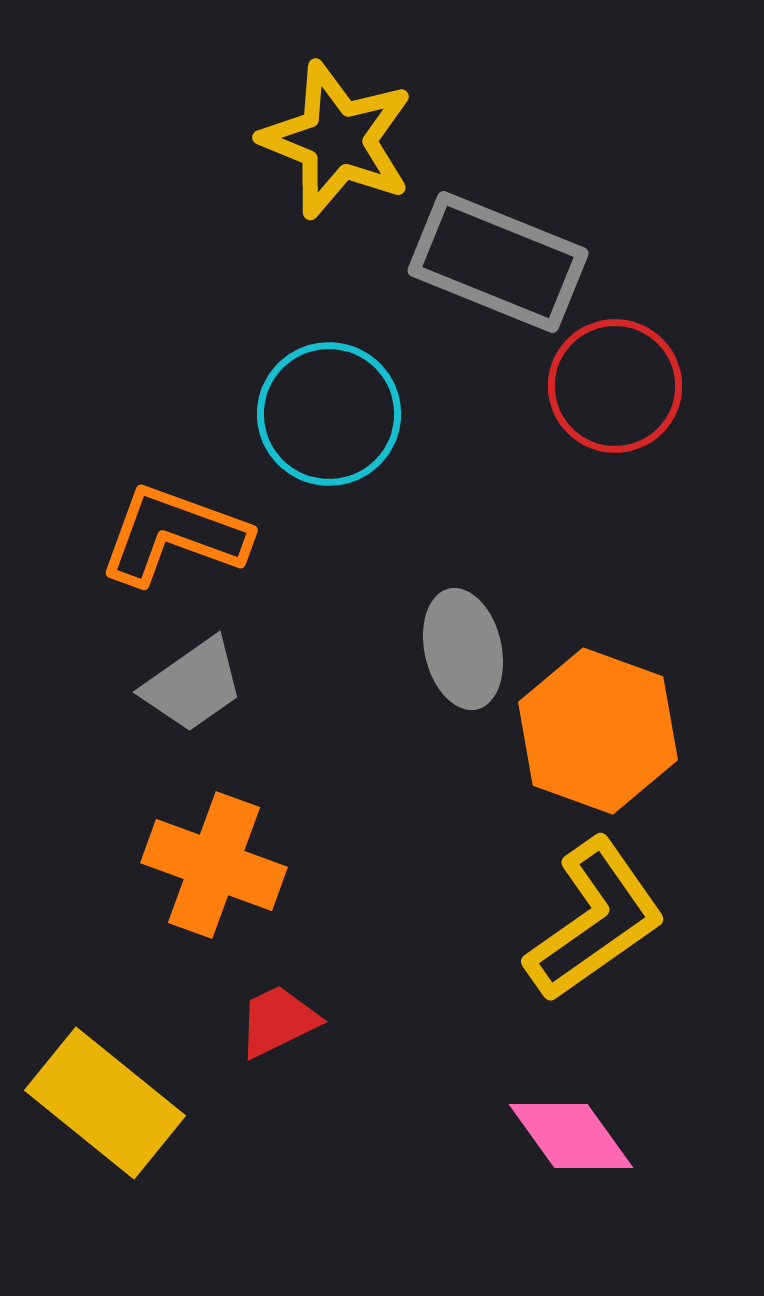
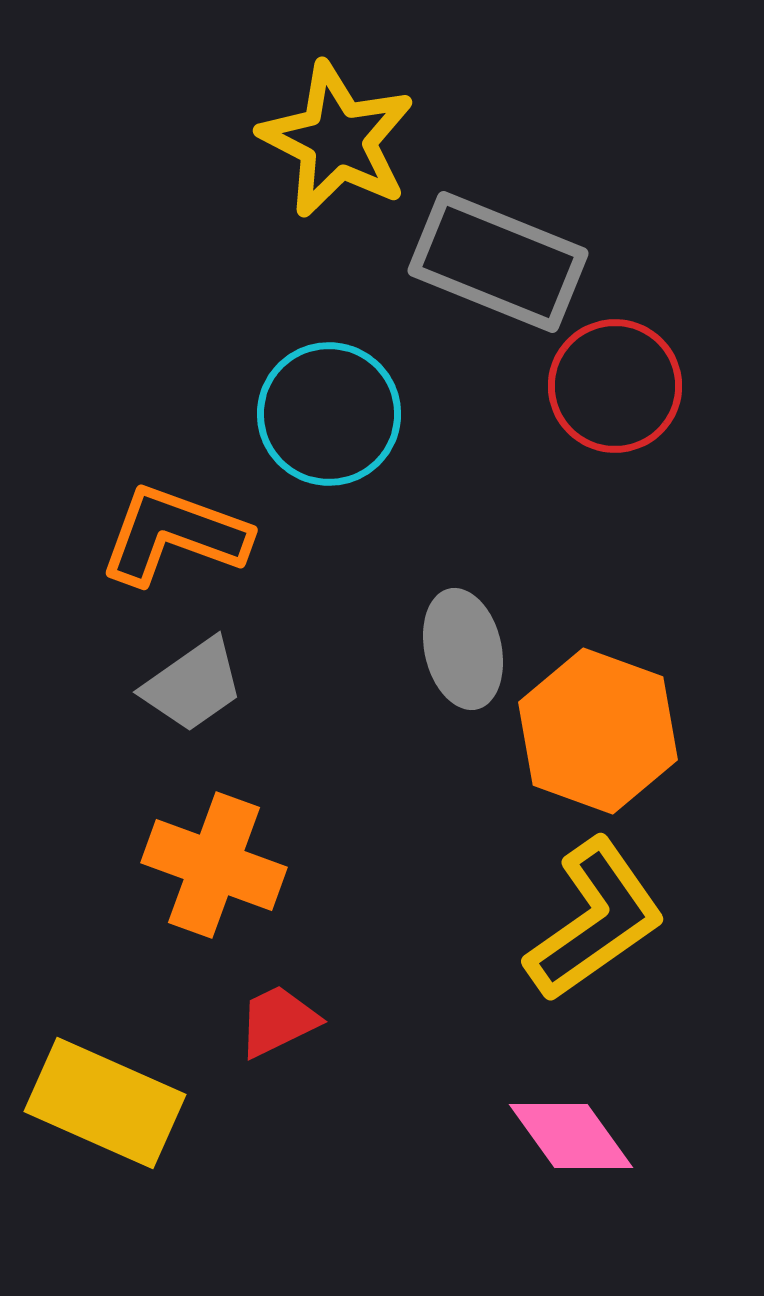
yellow star: rotated 5 degrees clockwise
yellow rectangle: rotated 15 degrees counterclockwise
